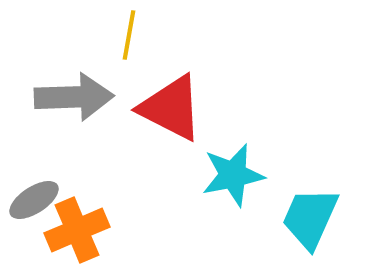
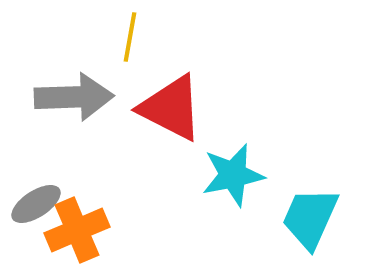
yellow line: moved 1 px right, 2 px down
gray ellipse: moved 2 px right, 4 px down
